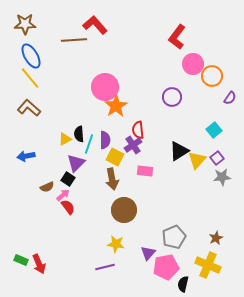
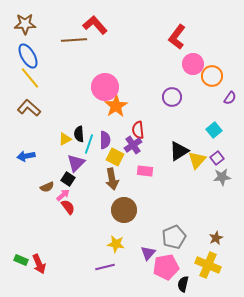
blue ellipse at (31, 56): moved 3 px left
